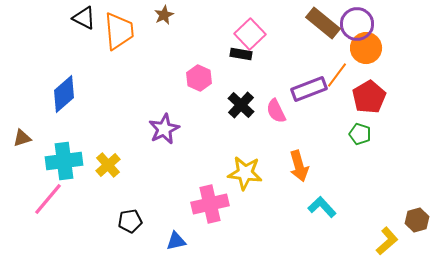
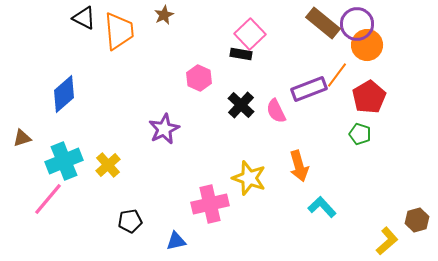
orange circle: moved 1 px right, 3 px up
cyan cross: rotated 15 degrees counterclockwise
yellow star: moved 4 px right, 5 px down; rotated 12 degrees clockwise
